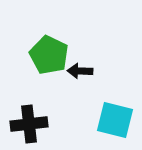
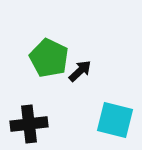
green pentagon: moved 3 px down
black arrow: rotated 135 degrees clockwise
